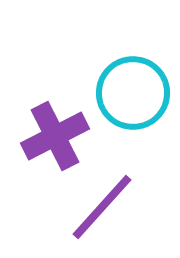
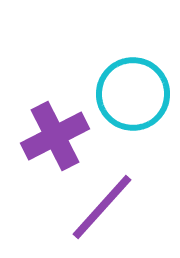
cyan circle: moved 1 px down
